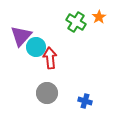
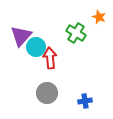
orange star: rotated 16 degrees counterclockwise
green cross: moved 11 px down
blue cross: rotated 24 degrees counterclockwise
